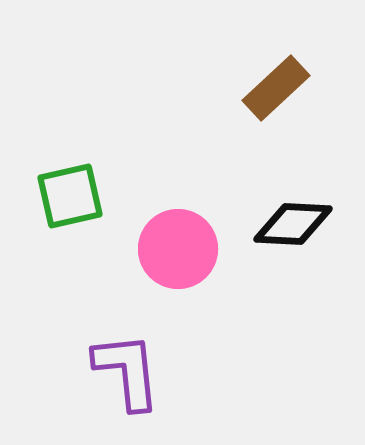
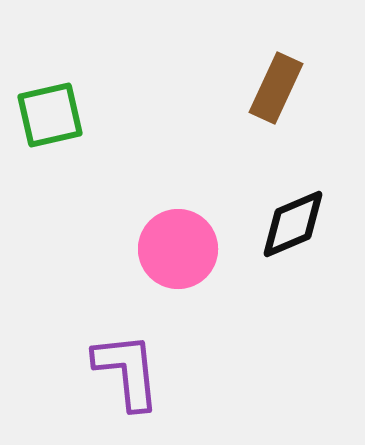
brown rectangle: rotated 22 degrees counterclockwise
green square: moved 20 px left, 81 px up
black diamond: rotated 26 degrees counterclockwise
